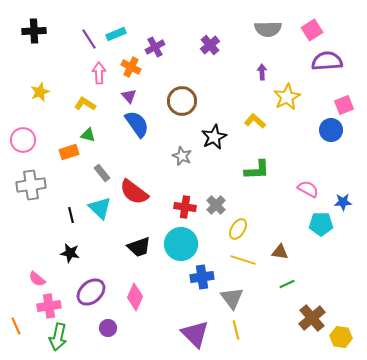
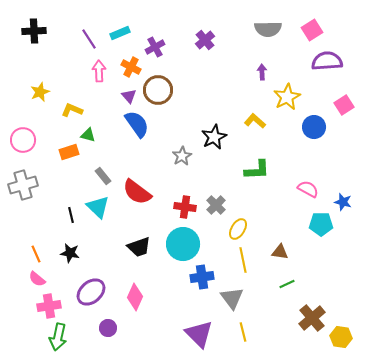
cyan rectangle at (116, 34): moved 4 px right, 1 px up
purple cross at (210, 45): moved 5 px left, 5 px up
pink arrow at (99, 73): moved 2 px up
brown circle at (182, 101): moved 24 px left, 11 px up
yellow L-shape at (85, 104): moved 13 px left, 6 px down; rotated 10 degrees counterclockwise
pink square at (344, 105): rotated 12 degrees counterclockwise
blue circle at (331, 130): moved 17 px left, 3 px up
gray star at (182, 156): rotated 18 degrees clockwise
gray rectangle at (102, 173): moved 1 px right, 3 px down
gray cross at (31, 185): moved 8 px left; rotated 8 degrees counterclockwise
red semicircle at (134, 192): moved 3 px right
blue star at (343, 202): rotated 18 degrees clockwise
cyan triangle at (100, 208): moved 2 px left, 1 px up
cyan circle at (181, 244): moved 2 px right
yellow line at (243, 260): rotated 60 degrees clockwise
orange line at (16, 326): moved 20 px right, 72 px up
yellow line at (236, 330): moved 7 px right, 2 px down
purple triangle at (195, 334): moved 4 px right
